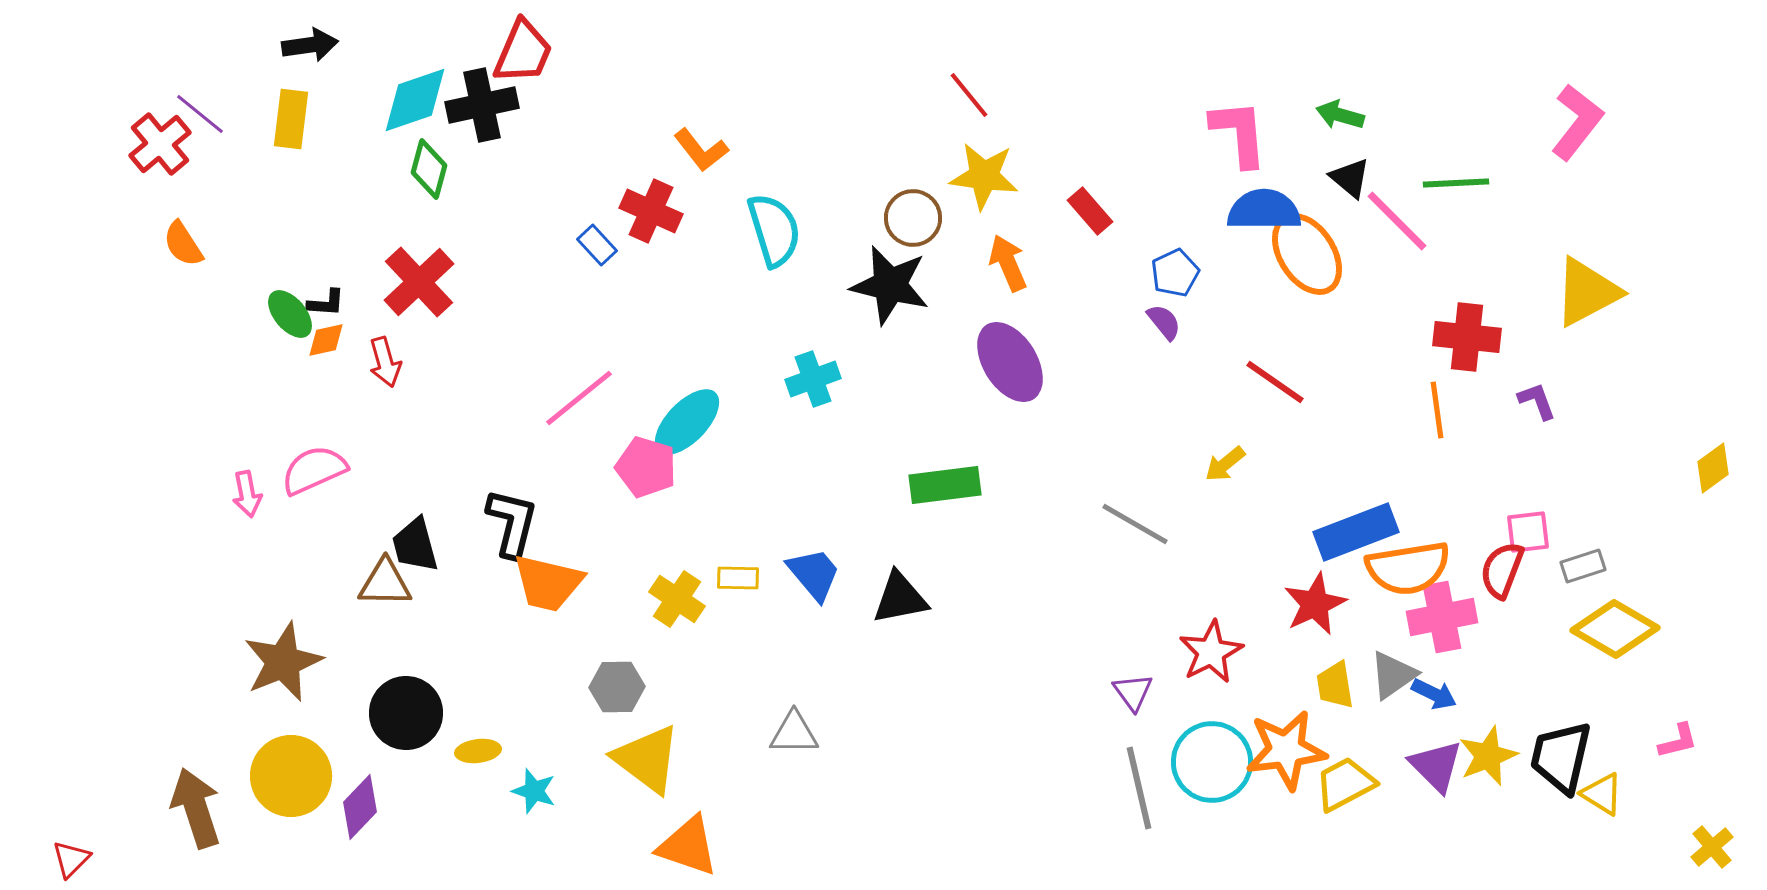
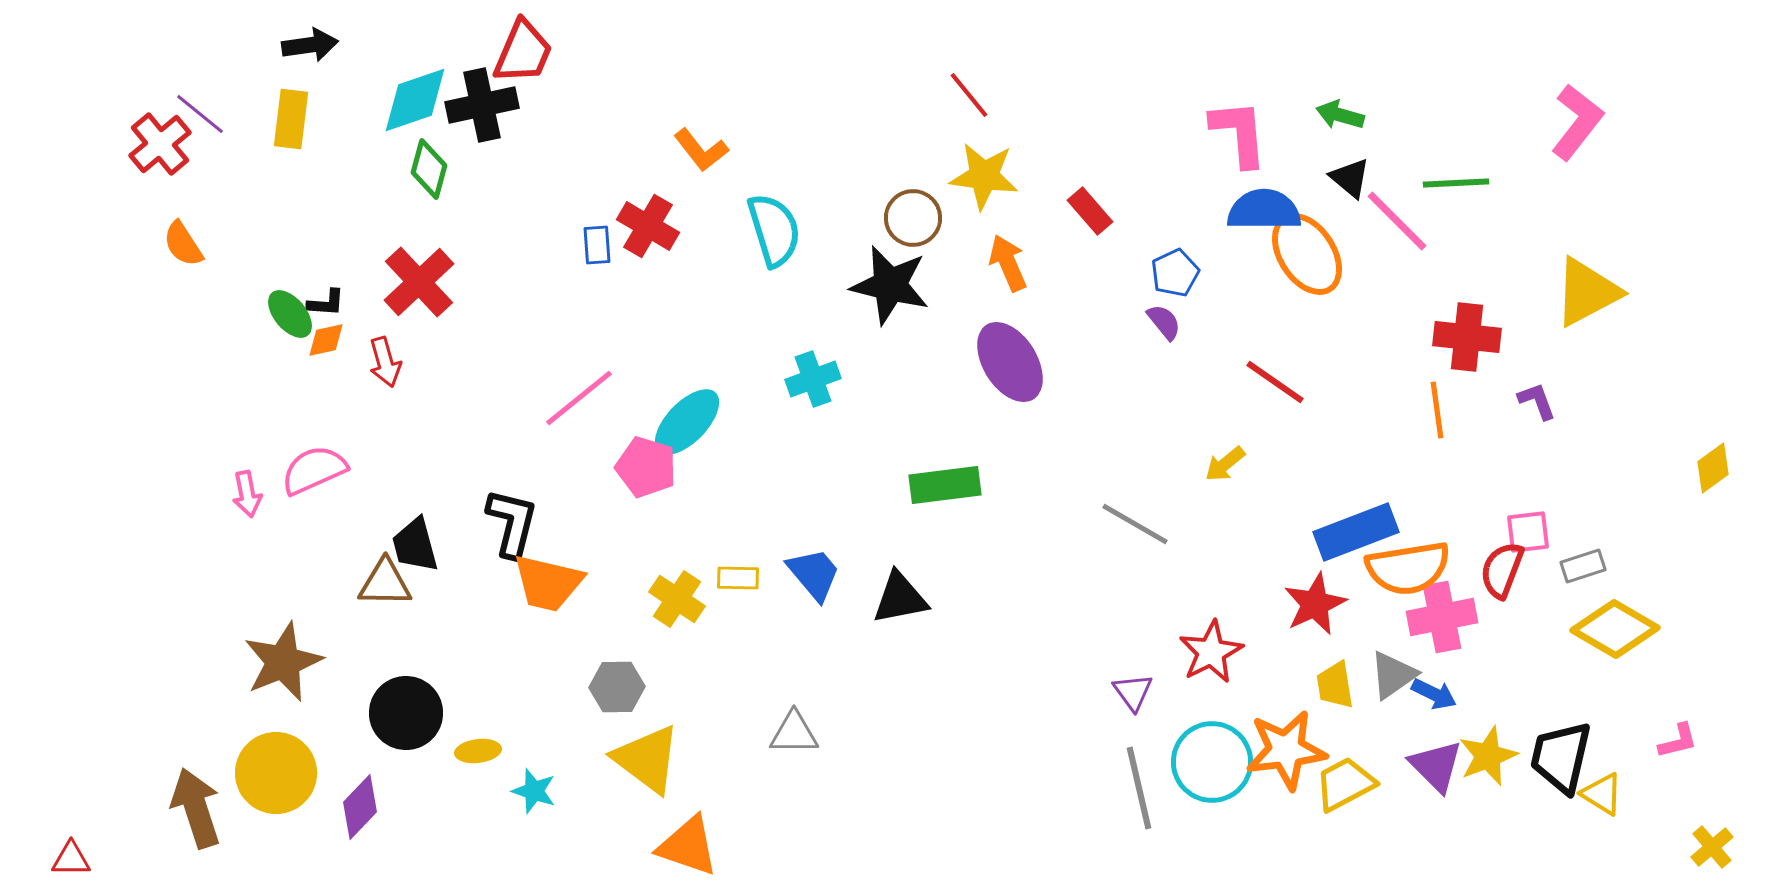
red cross at (651, 211): moved 3 px left, 15 px down; rotated 6 degrees clockwise
blue rectangle at (597, 245): rotated 39 degrees clockwise
yellow circle at (291, 776): moved 15 px left, 3 px up
red triangle at (71, 859): rotated 45 degrees clockwise
